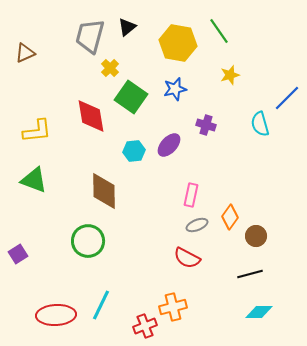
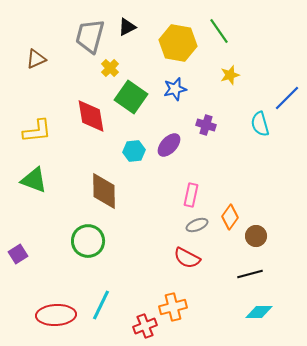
black triangle: rotated 12 degrees clockwise
brown triangle: moved 11 px right, 6 px down
